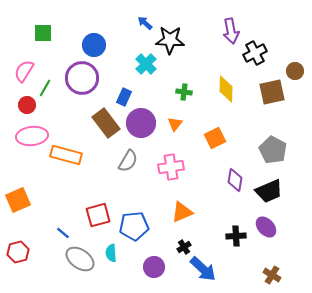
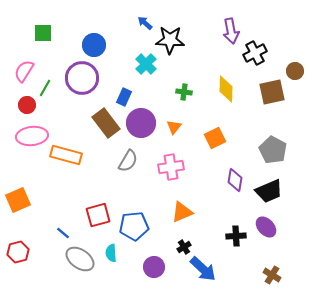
orange triangle at (175, 124): moved 1 px left, 3 px down
